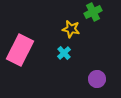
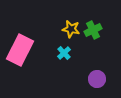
green cross: moved 18 px down
